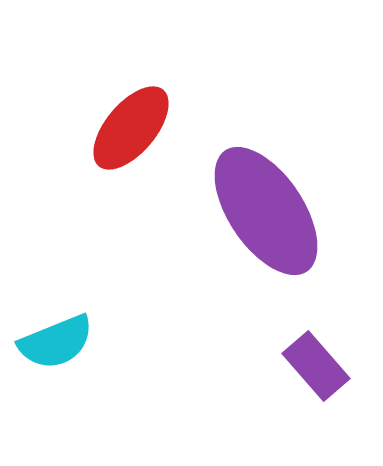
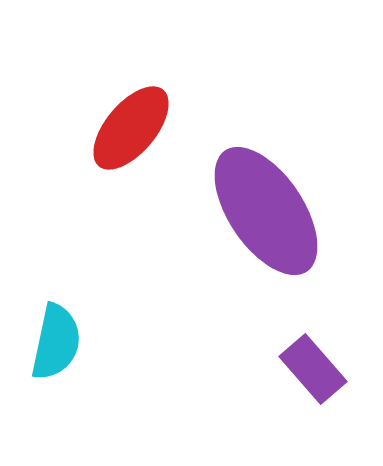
cyan semicircle: rotated 56 degrees counterclockwise
purple rectangle: moved 3 px left, 3 px down
